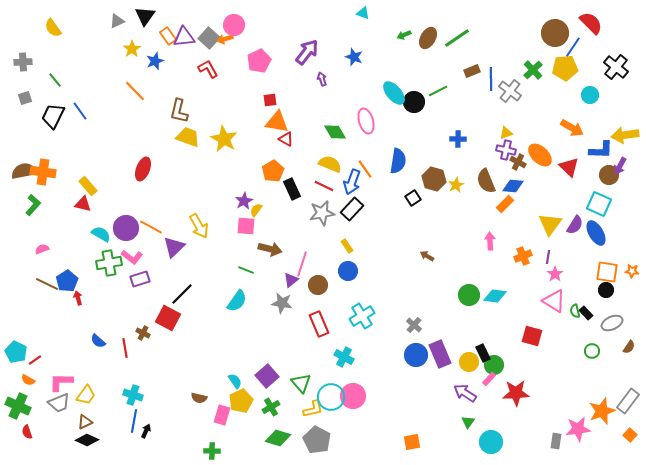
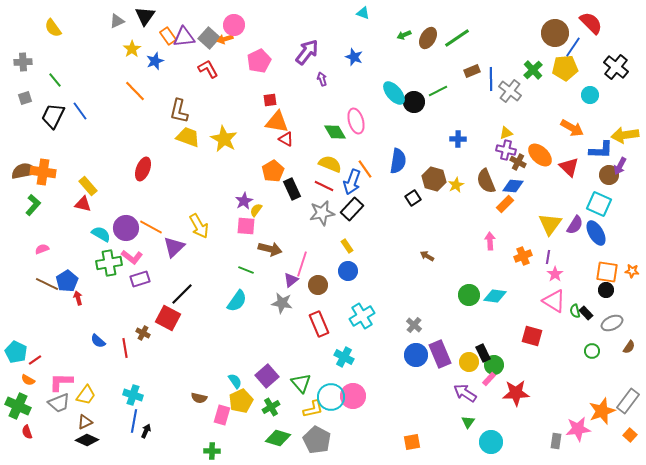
pink ellipse at (366, 121): moved 10 px left
